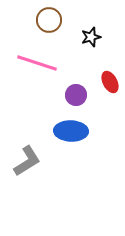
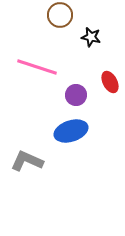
brown circle: moved 11 px right, 5 px up
black star: rotated 30 degrees clockwise
pink line: moved 4 px down
blue ellipse: rotated 20 degrees counterclockwise
gray L-shape: rotated 124 degrees counterclockwise
